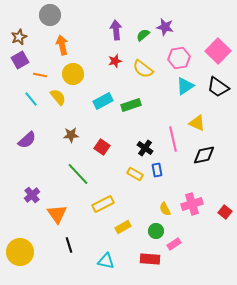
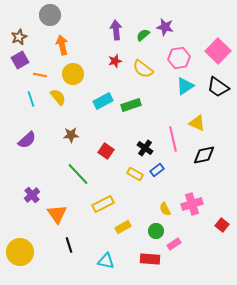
cyan line at (31, 99): rotated 21 degrees clockwise
red square at (102, 147): moved 4 px right, 4 px down
blue rectangle at (157, 170): rotated 64 degrees clockwise
red square at (225, 212): moved 3 px left, 13 px down
